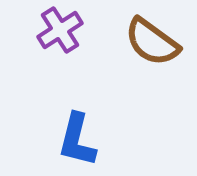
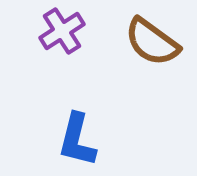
purple cross: moved 2 px right, 1 px down
